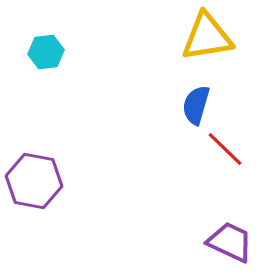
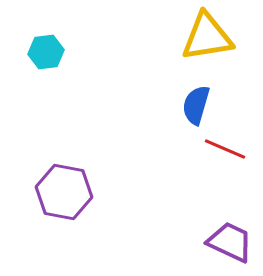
red line: rotated 21 degrees counterclockwise
purple hexagon: moved 30 px right, 11 px down
